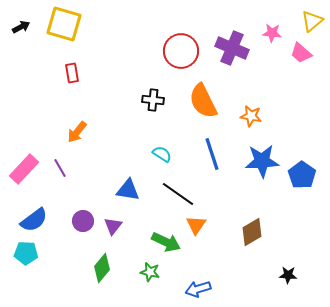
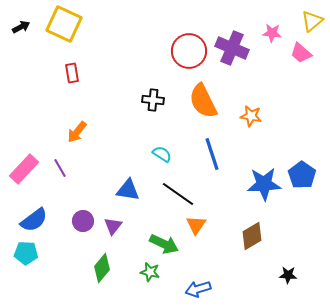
yellow square: rotated 9 degrees clockwise
red circle: moved 8 px right
blue star: moved 2 px right, 23 px down
brown diamond: moved 4 px down
green arrow: moved 2 px left, 2 px down
